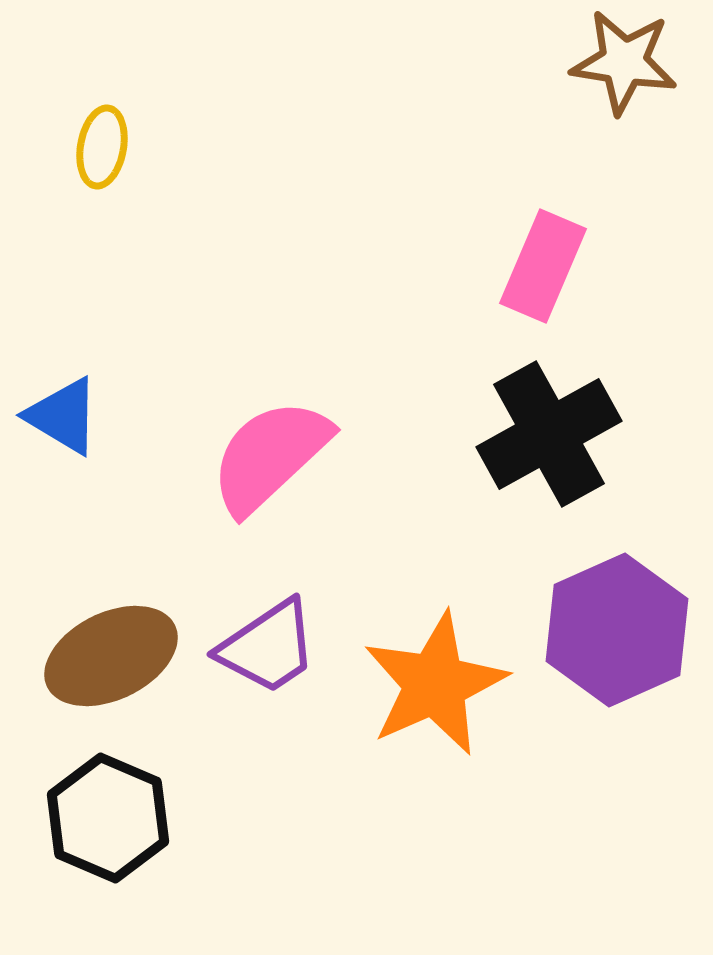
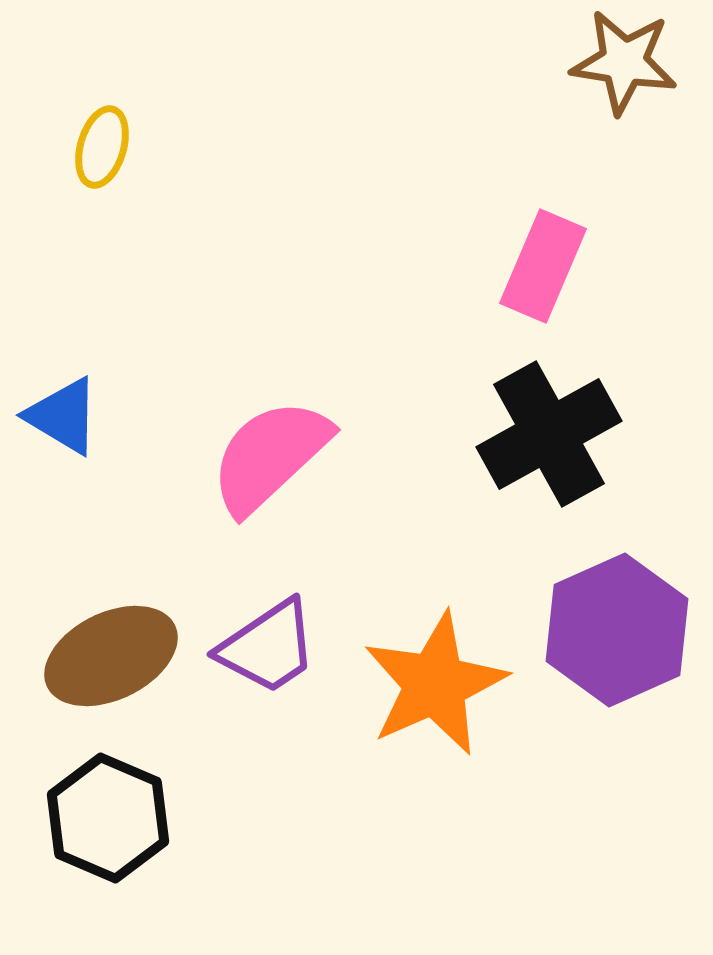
yellow ellipse: rotated 6 degrees clockwise
